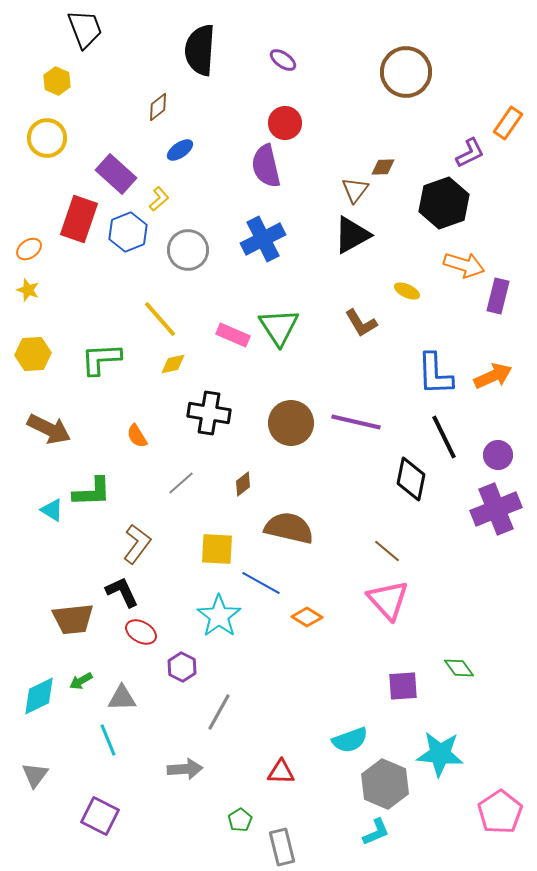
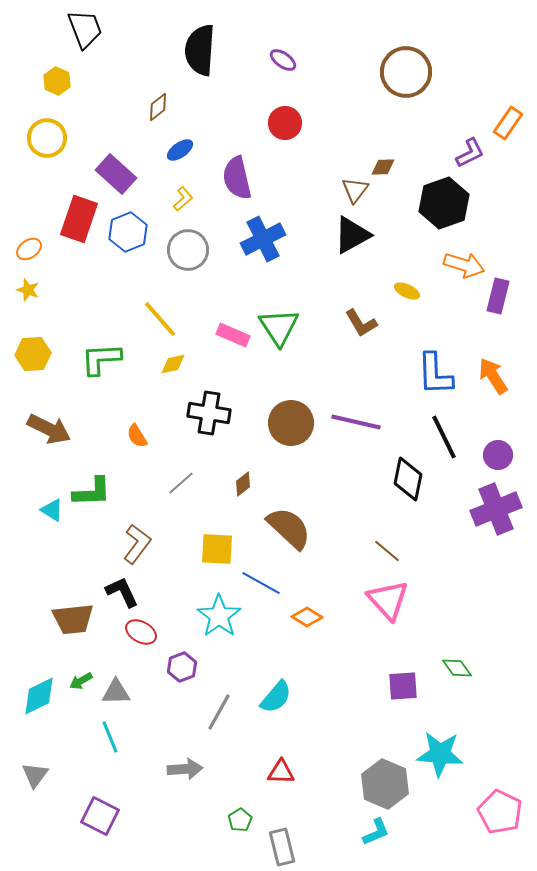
purple semicircle at (266, 166): moved 29 px left, 12 px down
yellow L-shape at (159, 199): moved 24 px right
orange arrow at (493, 376): rotated 99 degrees counterclockwise
black diamond at (411, 479): moved 3 px left
brown semicircle at (289, 528): rotated 30 degrees clockwise
purple hexagon at (182, 667): rotated 12 degrees clockwise
green diamond at (459, 668): moved 2 px left
gray triangle at (122, 698): moved 6 px left, 6 px up
cyan line at (108, 740): moved 2 px right, 3 px up
cyan semicircle at (350, 740): moved 74 px left, 43 px up; rotated 30 degrees counterclockwise
pink pentagon at (500, 812): rotated 12 degrees counterclockwise
